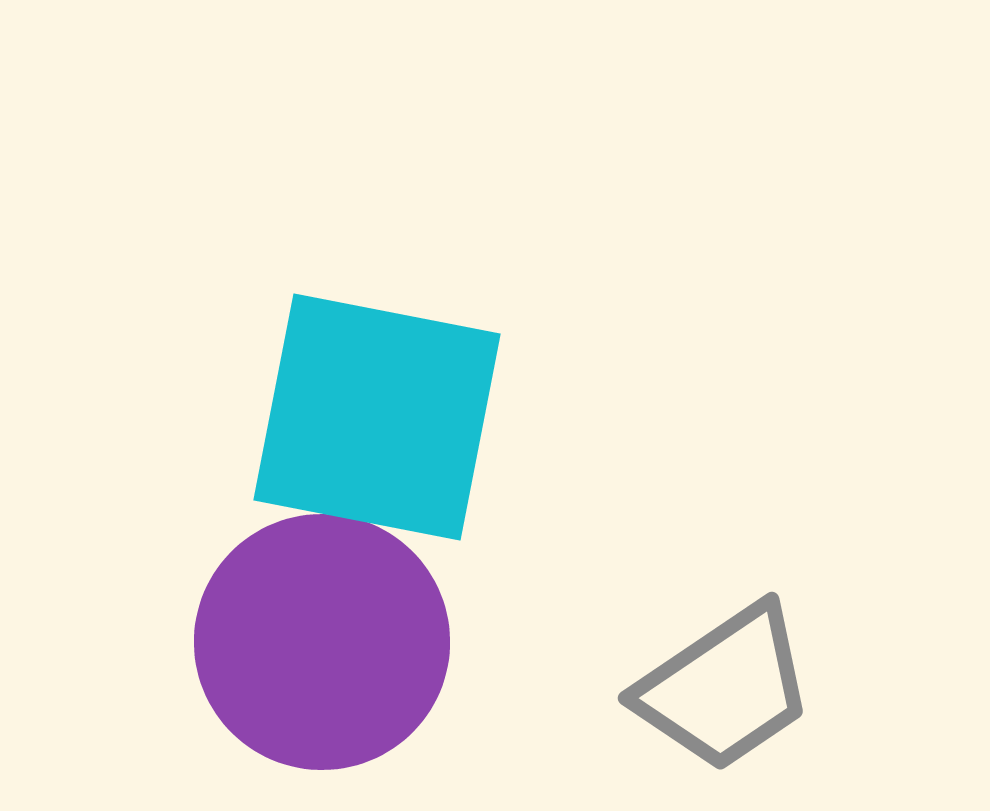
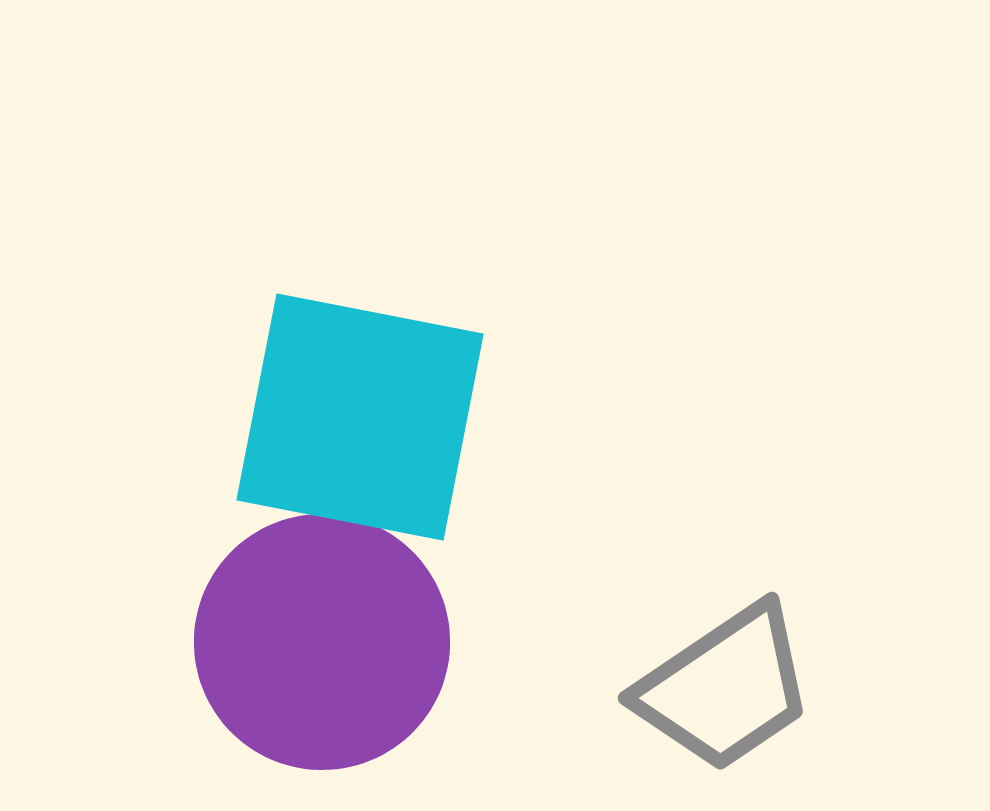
cyan square: moved 17 px left
